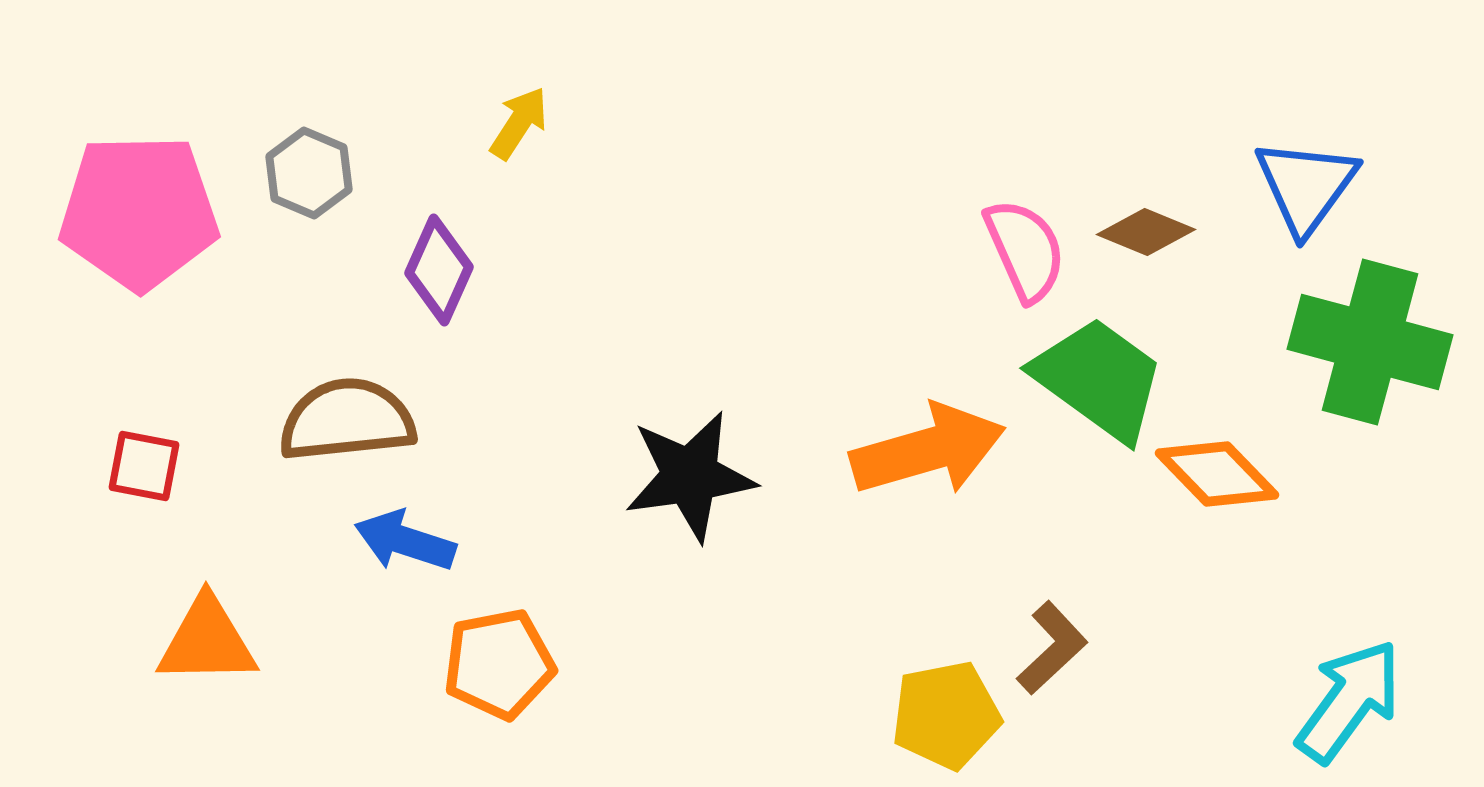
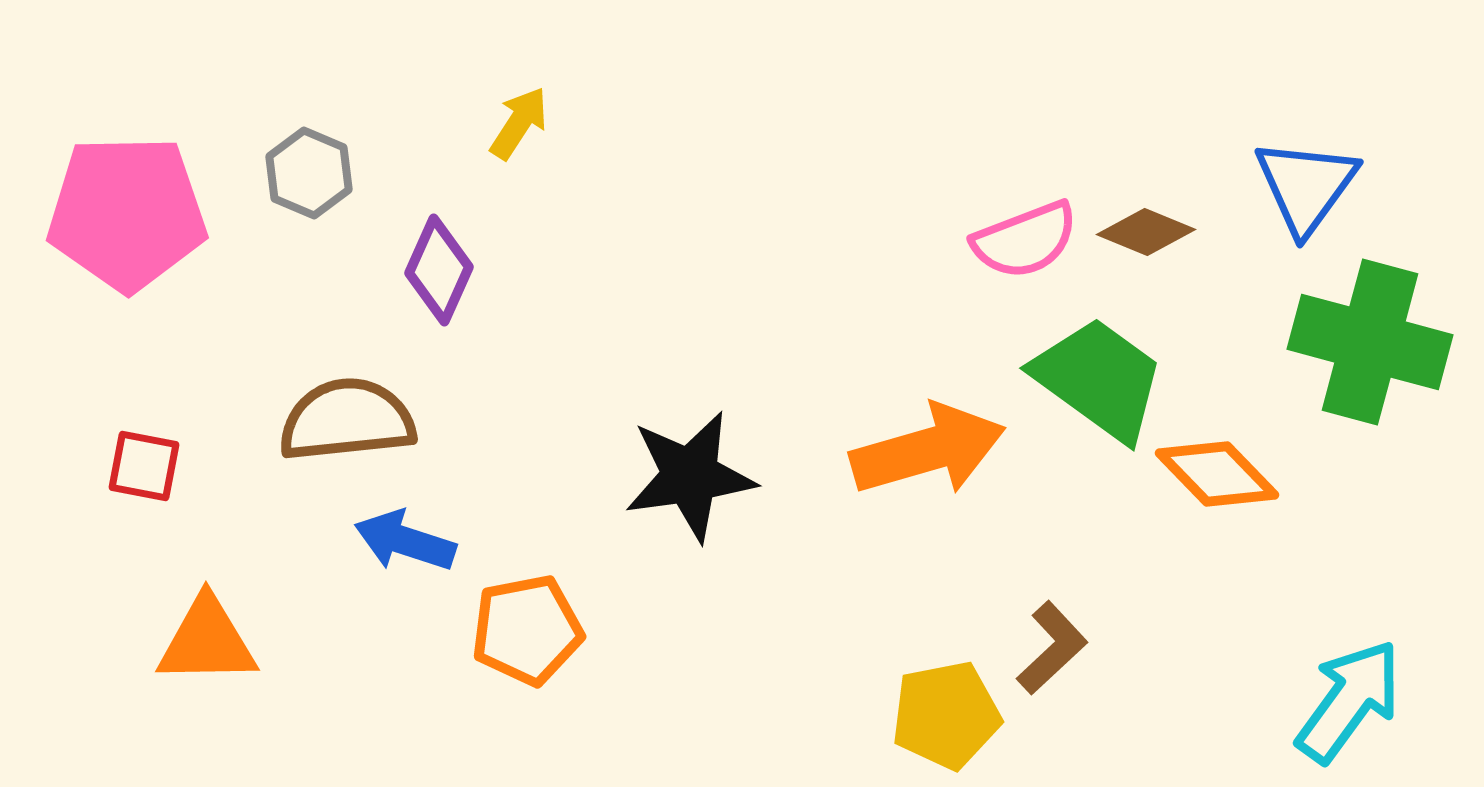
pink pentagon: moved 12 px left, 1 px down
pink semicircle: moved 10 px up; rotated 93 degrees clockwise
orange pentagon: moved 28 px right, 34 px up
